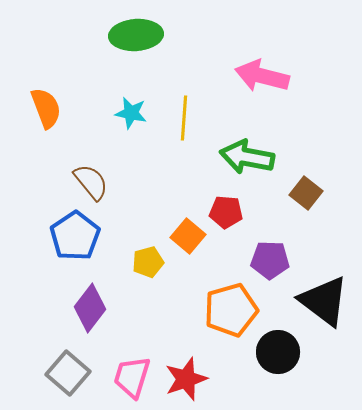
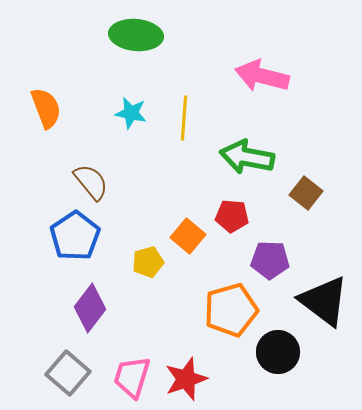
green ellipse: rotated 9 degrees clockwise
red pentagon: moved 6 px right, 4 px down
